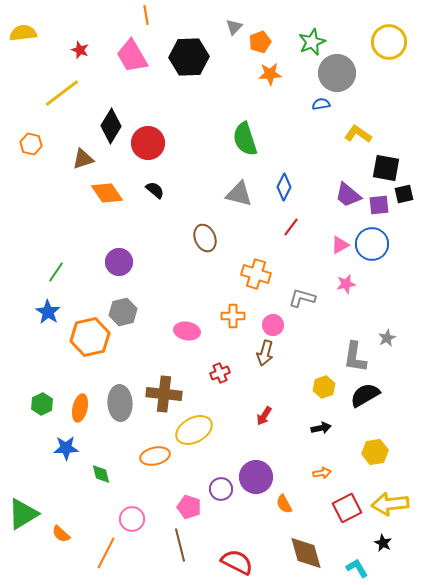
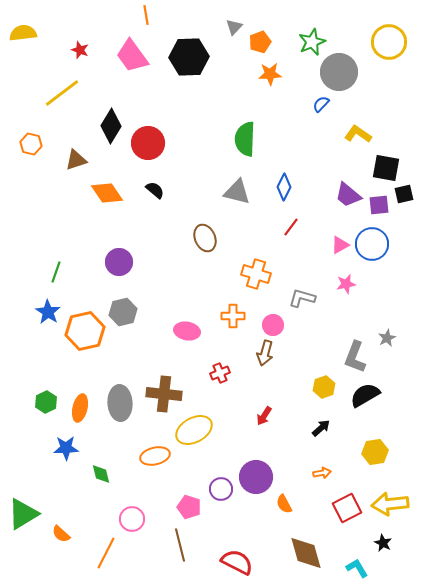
pink trapezoid at (132, 56): rotated 6 degrees counterclockwise
gray circle at (337, 73): moved 2 px right, 1 px up
blue semicircle at (321, 104): rotated 36 degrees counterclockwise
green semicircle at (245, 139): rotated 20 degrees clockwise
brown triangle at (83, 159): moved 7 px left, 1 px down
gray triangle at (239, 194): moved 2 px left, 2 px up
green line at (56, 272): rotated 15 degrees counterclockwise
orange hexagon at (90, 337): moved 5 px left, 6 px up
gray L-shape at (355, 357): rotated 12 degrees clockwise
green hexagon at (42, 404): moved 4 px right, 2 px up
black arrow at (321, 428): rotated 30 degrees counterclockwise
